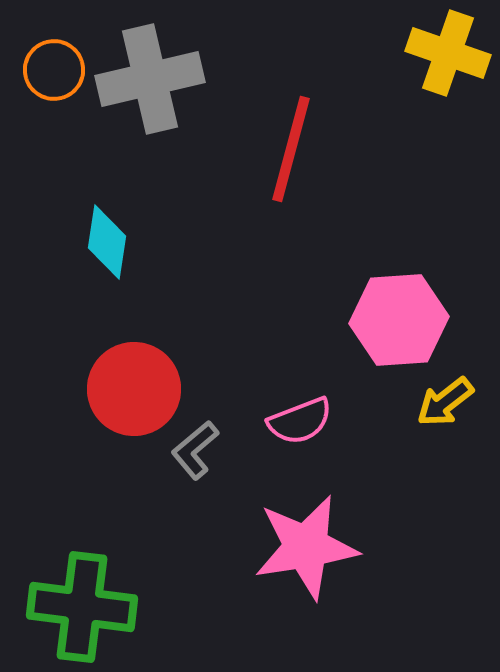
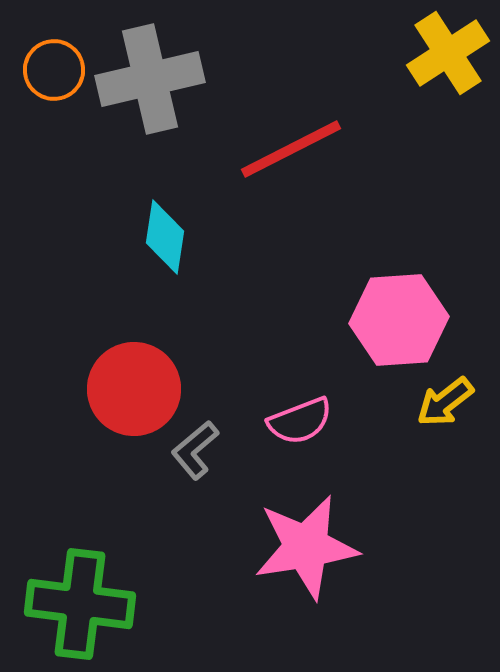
yellow cross: rotated 38 degrees clockwise
red line: rotated 48 degrees clockwise
cyan diamond: moved 58 px right, 5 px up
green cross: moved 2 px left, 3 px up
